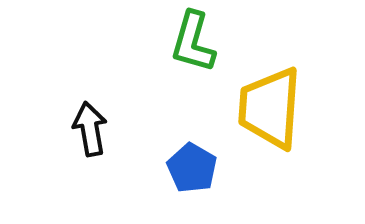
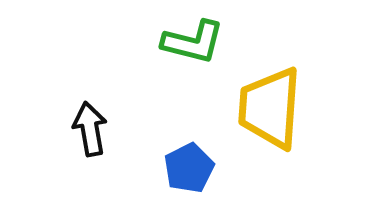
green L-shape: rotated 92 degrees counterclockwise
blue pentagon: moved 3 px left; rotated 15 degrees clockwise
